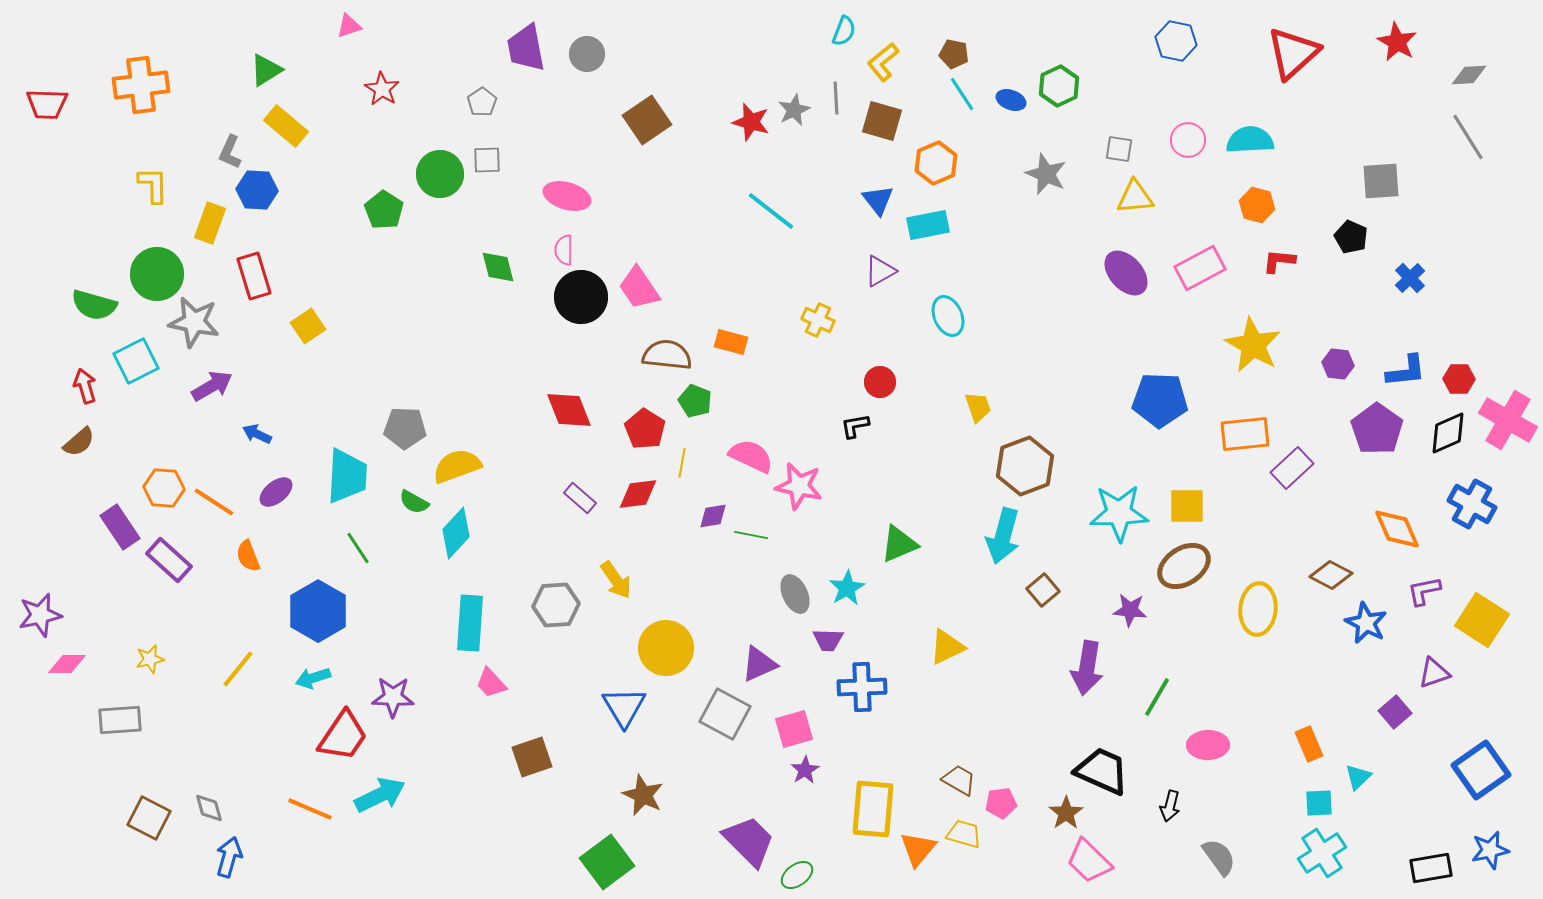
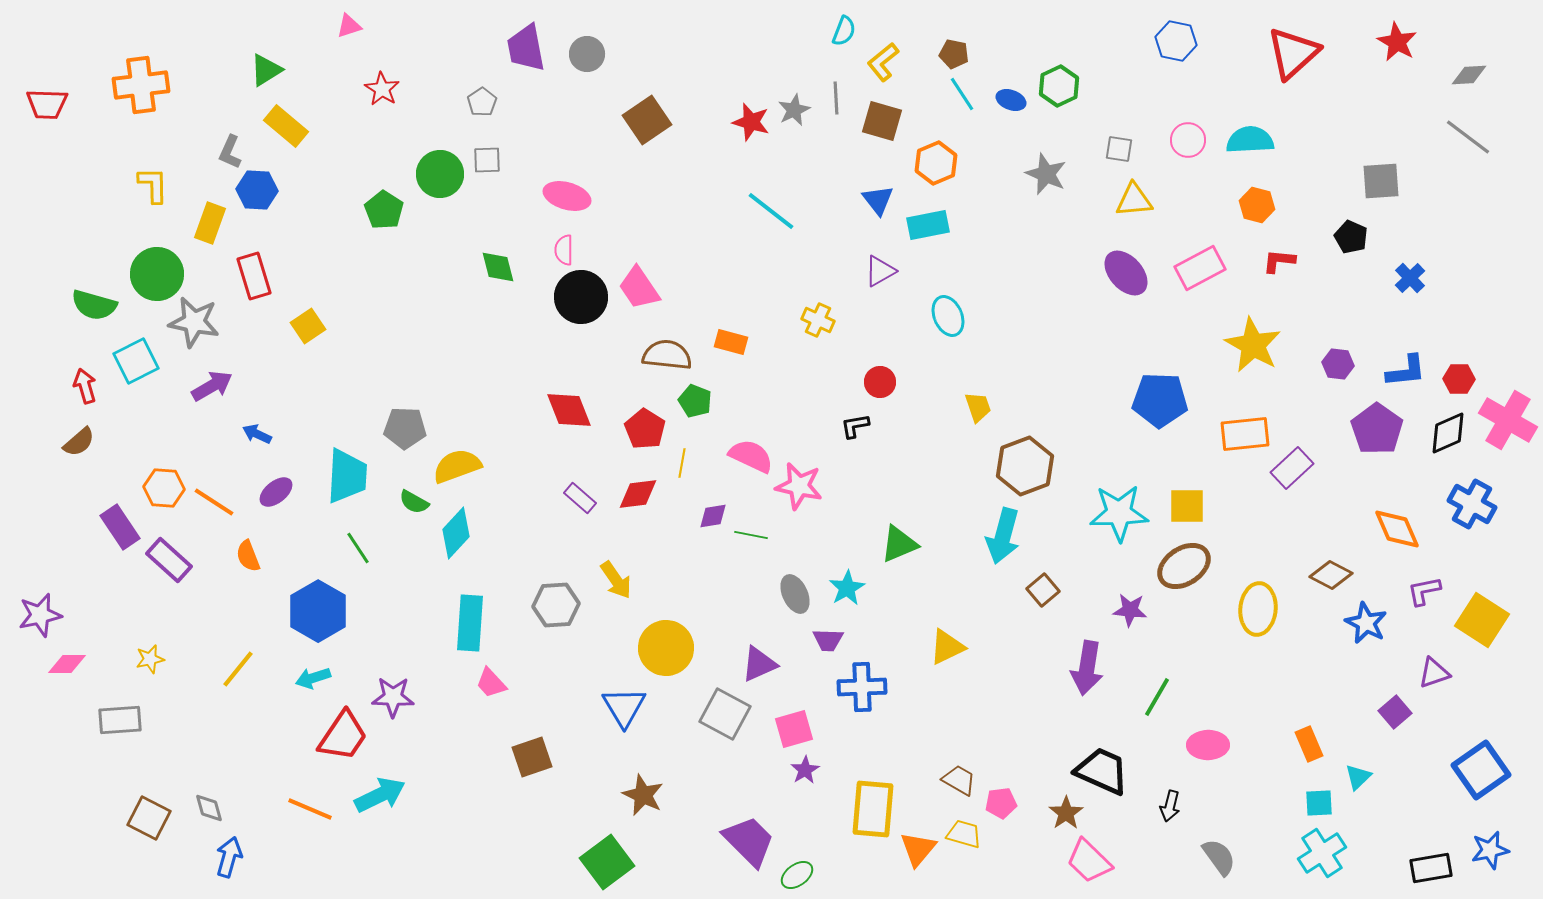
gray line at (1468, 137): rotated 21 degrees counterclockwise
yellow triangle at (1135, 197): moved 1 px left, 3 px down
